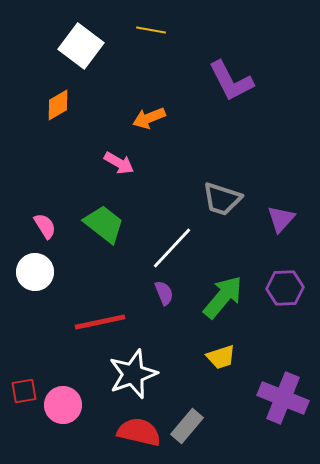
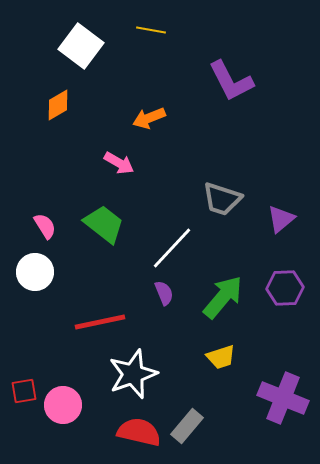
purple triangle: rotated 8 degrees clockwise
